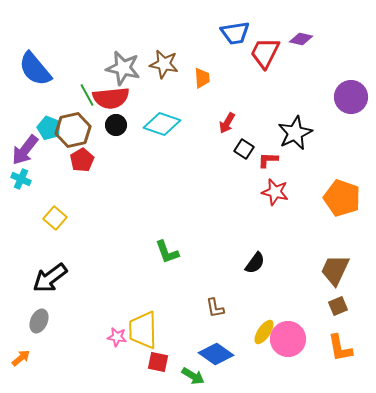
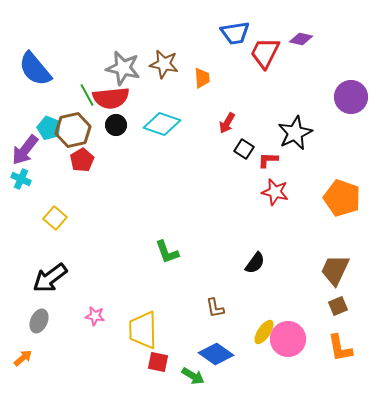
pink star: moved 22 px left, 21 px up
orange arrow: moved 2 px right
